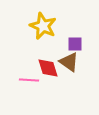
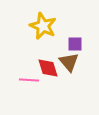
brown triangle: rotated 15 degrees clockwise
